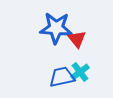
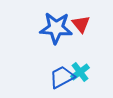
red triangle: moved 4 px right, 15 px up
blue trapezoid: rotated 16 degrees counterclockwise
